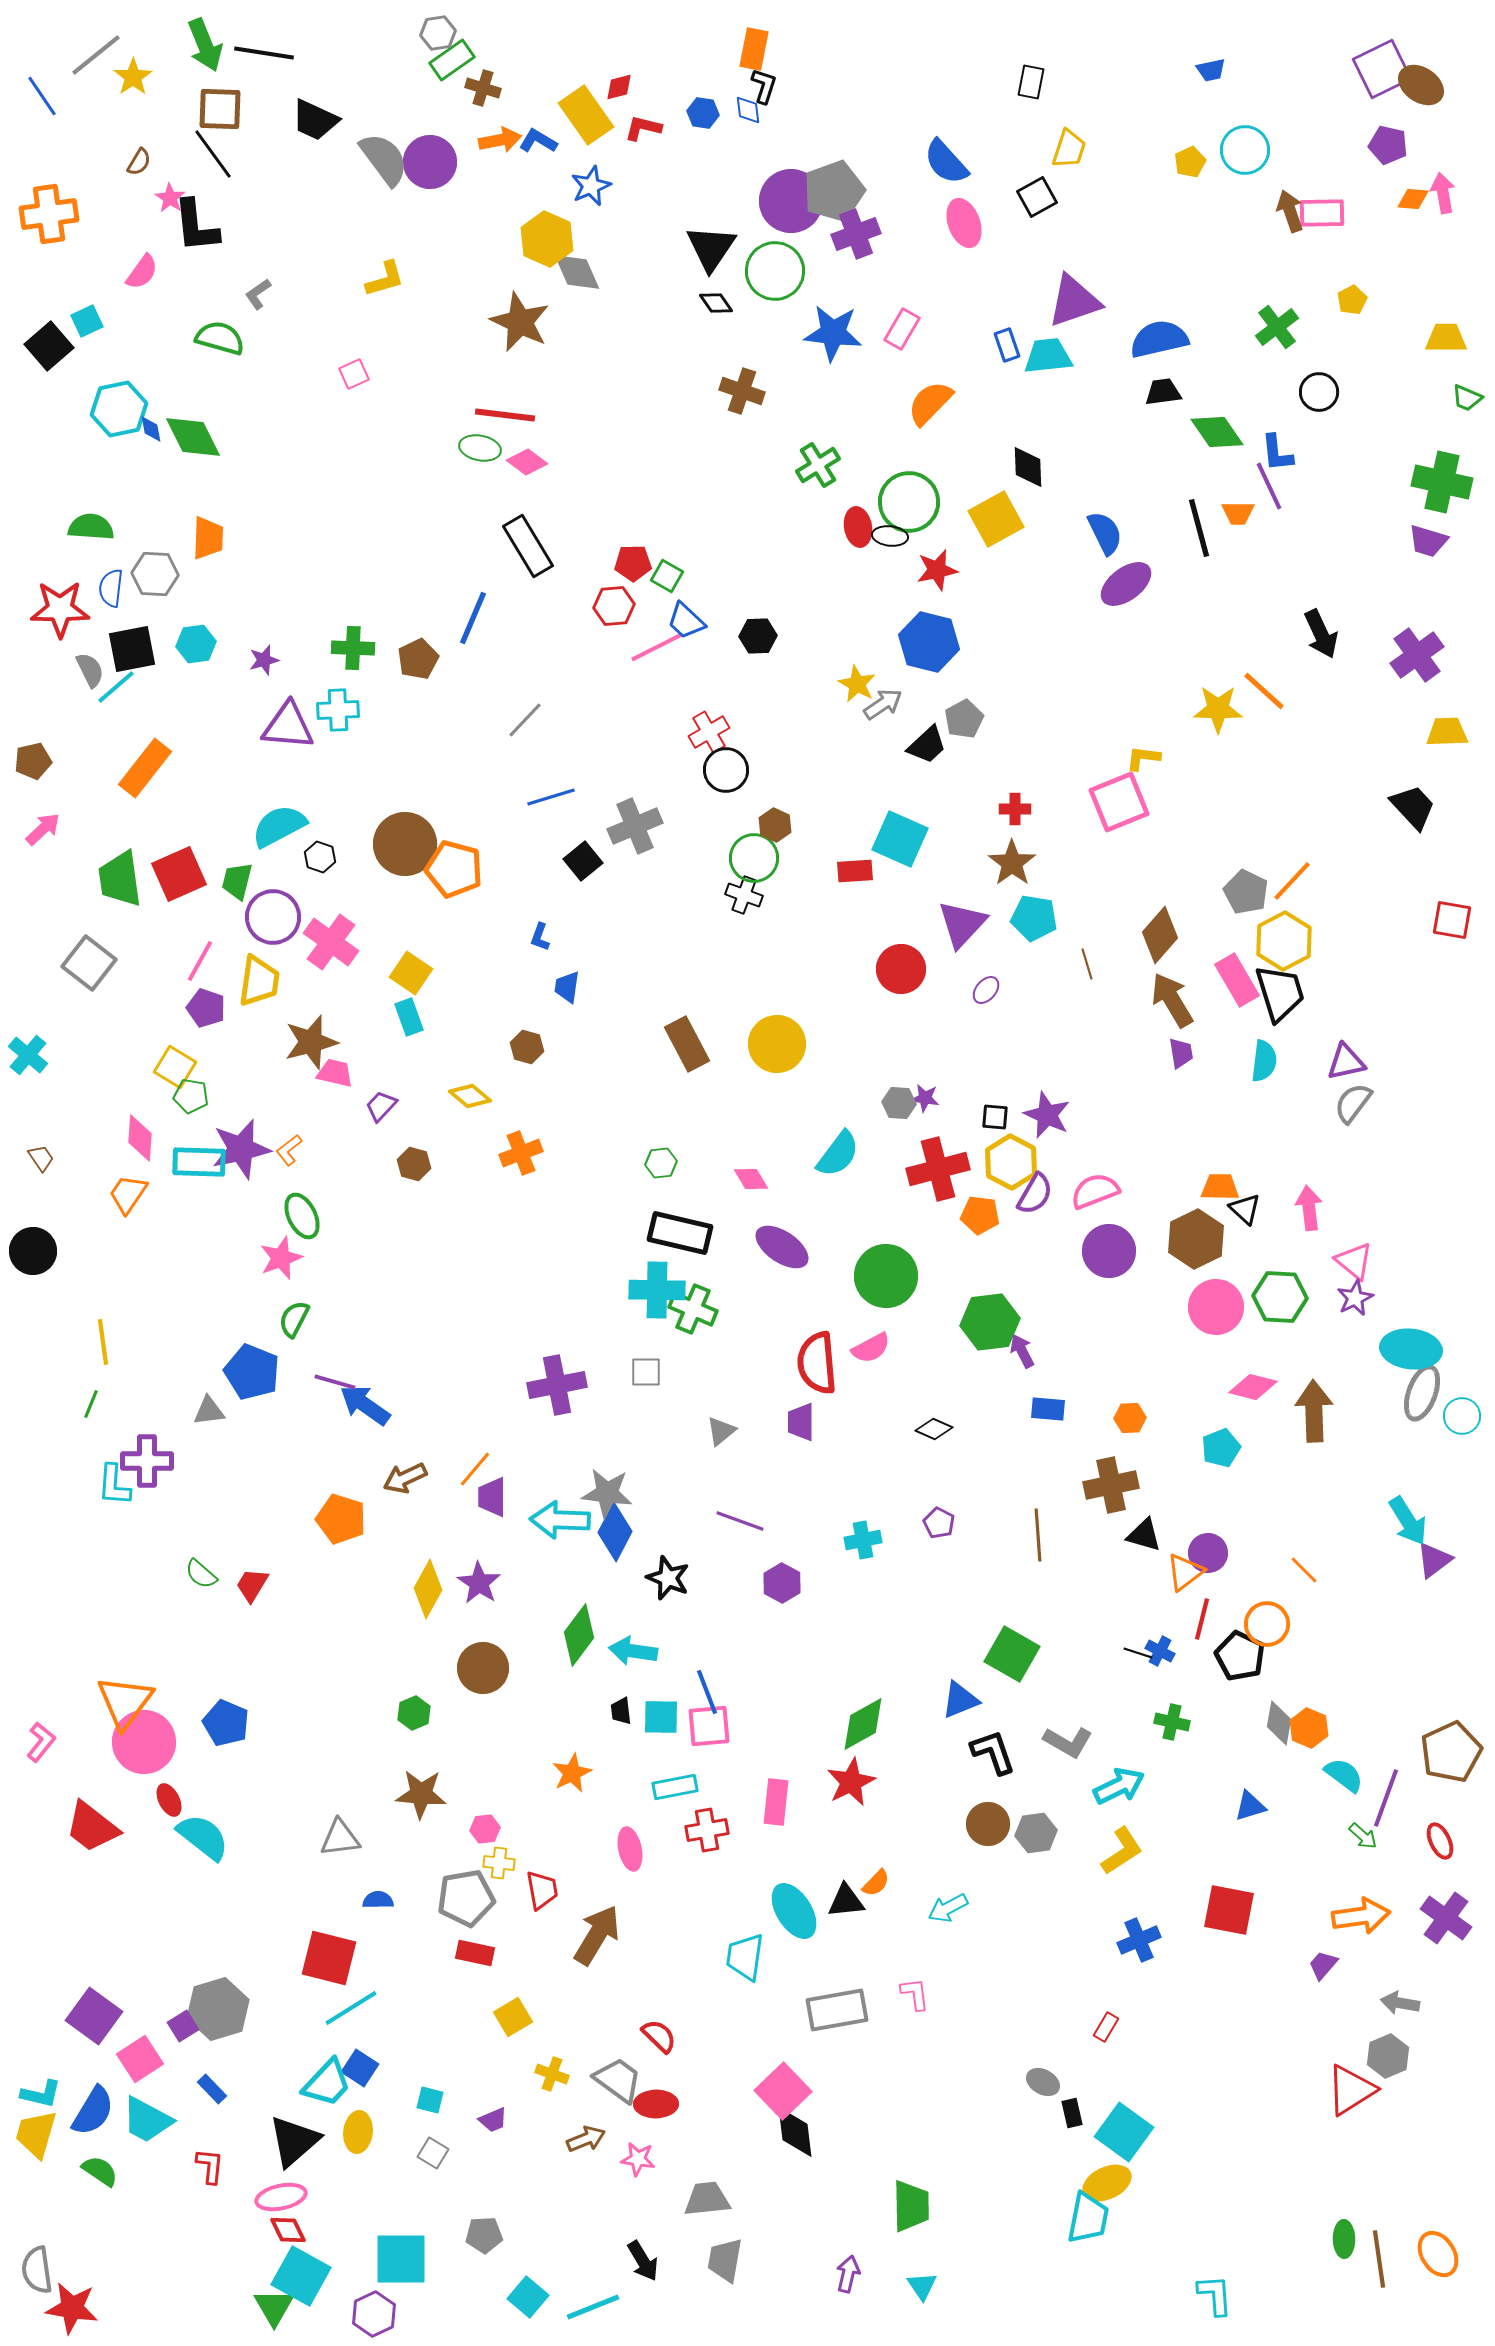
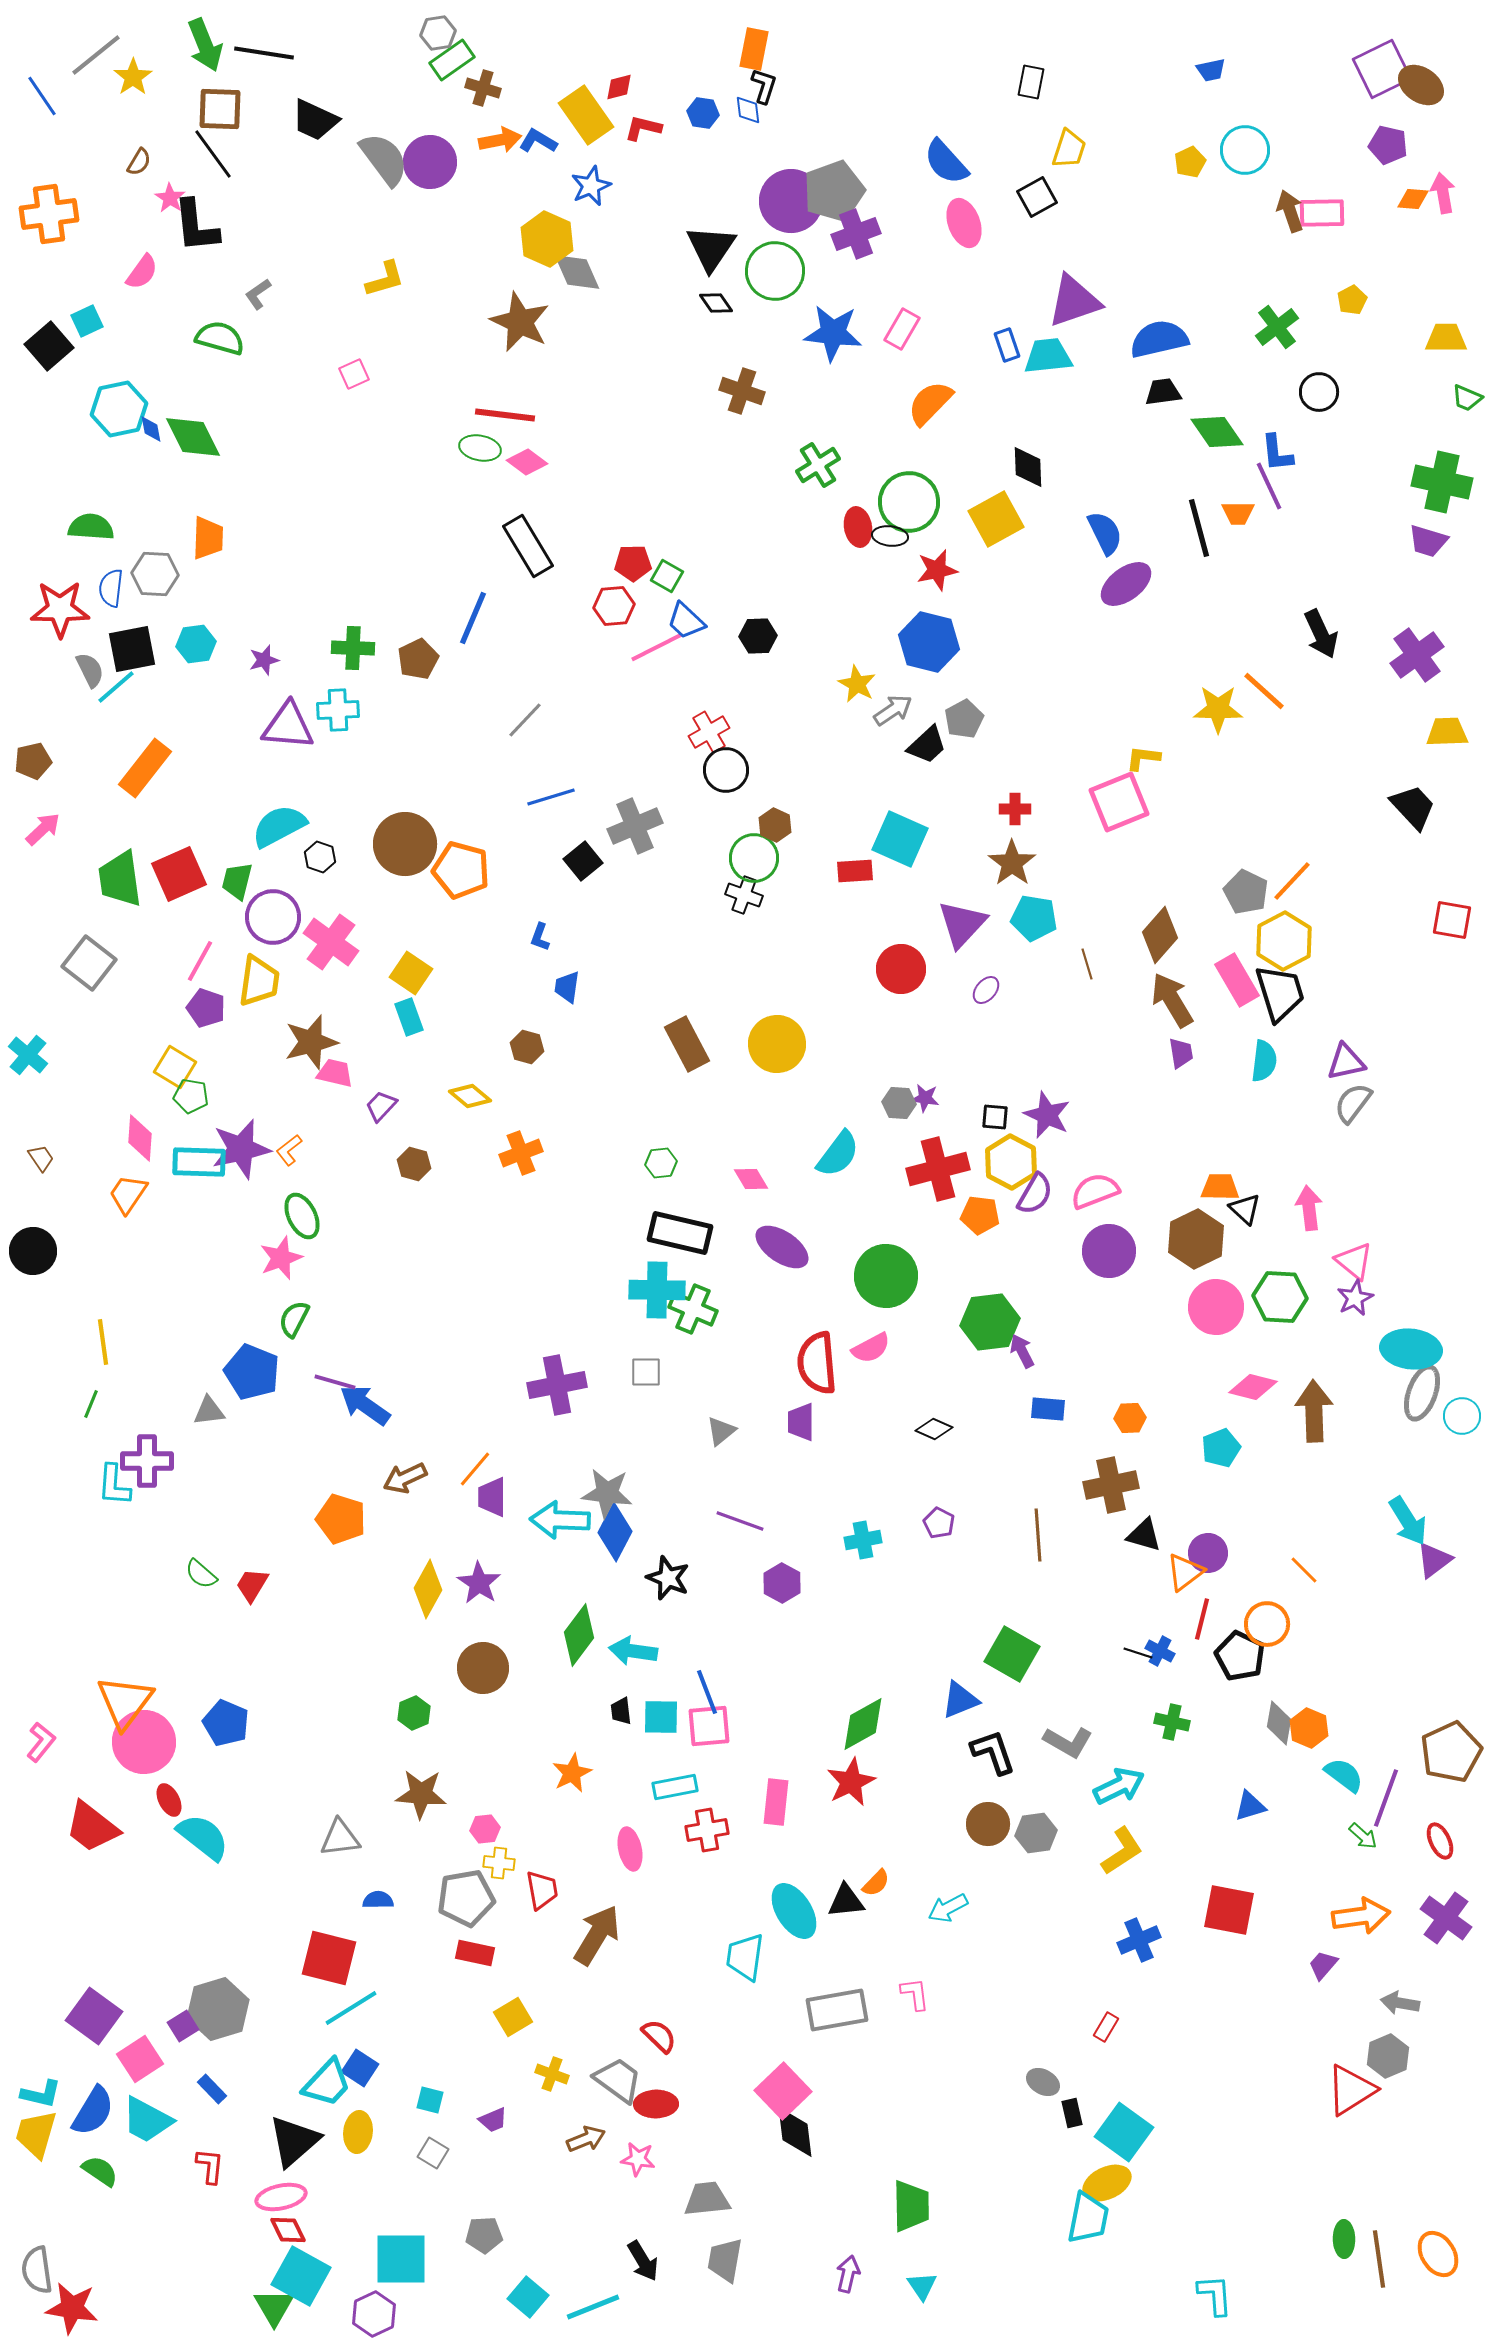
gray arrow at (883, 704): moved 10 px right, 6 px down
orange pentagon at (454, 869): moved 7 px right, 1 px down
